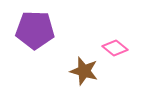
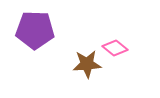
brown star: moved 3 px right, 7 px up; rotated 20 degrees counterclockwise
